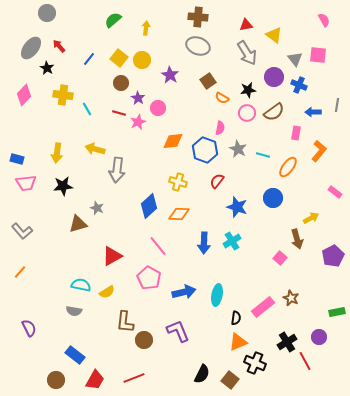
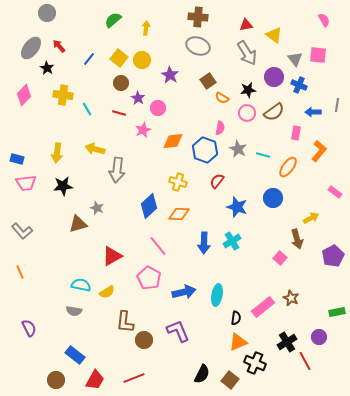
pink star at (138, 122): moved 5 px right, 8 px down
orange line at (20, 272): rotated 64 degrees counterclockwise
